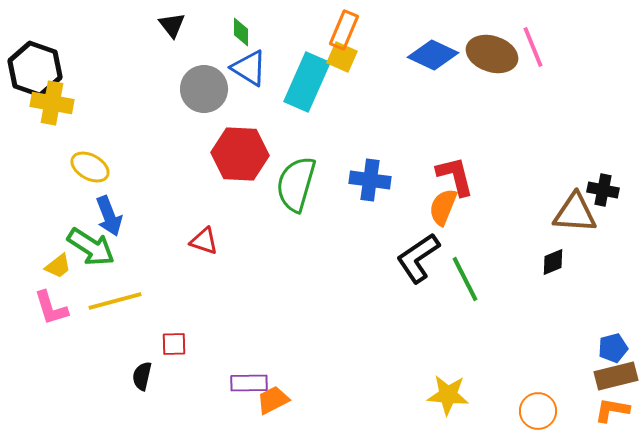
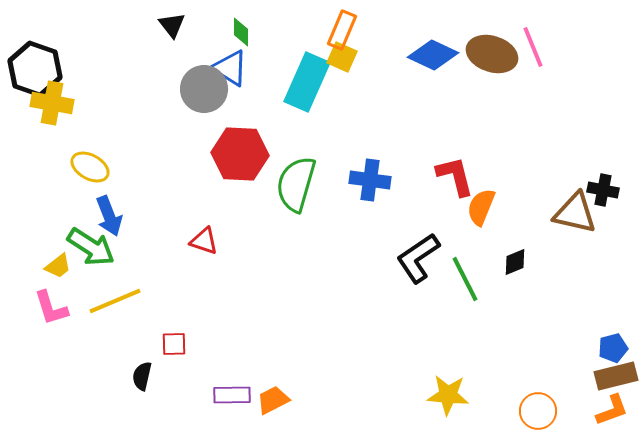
orange rectangle: moved 2 px left
blue triangle: moved 19 px left
orange semicircle: moved 38 px right
brown triangle: rotated 9 degrees clockwise
black diamond: moved 38 px left
yellow line: rotated 8 degrees counterclockwise
purple rectangle: moved 17 px left, 12 px down
orange L-shape: rotated 150 degrees clockwise
